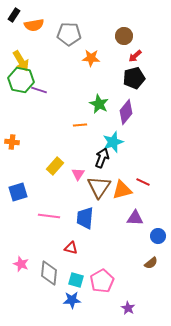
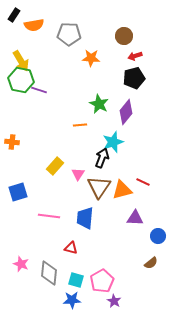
red arrow: rotated 24 degrees clockwise
purple star: moved 14 px left, 7 px up
